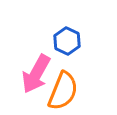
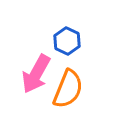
orange semicircle: moved 5 px right, 2 px up
